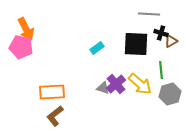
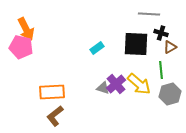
brown triangle: moved 1 px left, 6 px down
yellow arrow: moved 1 px left
